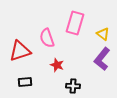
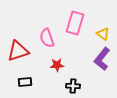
red triangle: moved 2 px left
red star: rotated 24 degrees counterclockwise
